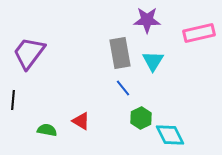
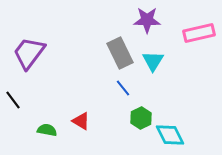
gray rectangle: rotated 16 degrees counterclockwise
black line: rotated 42 degrees counterclockwise
